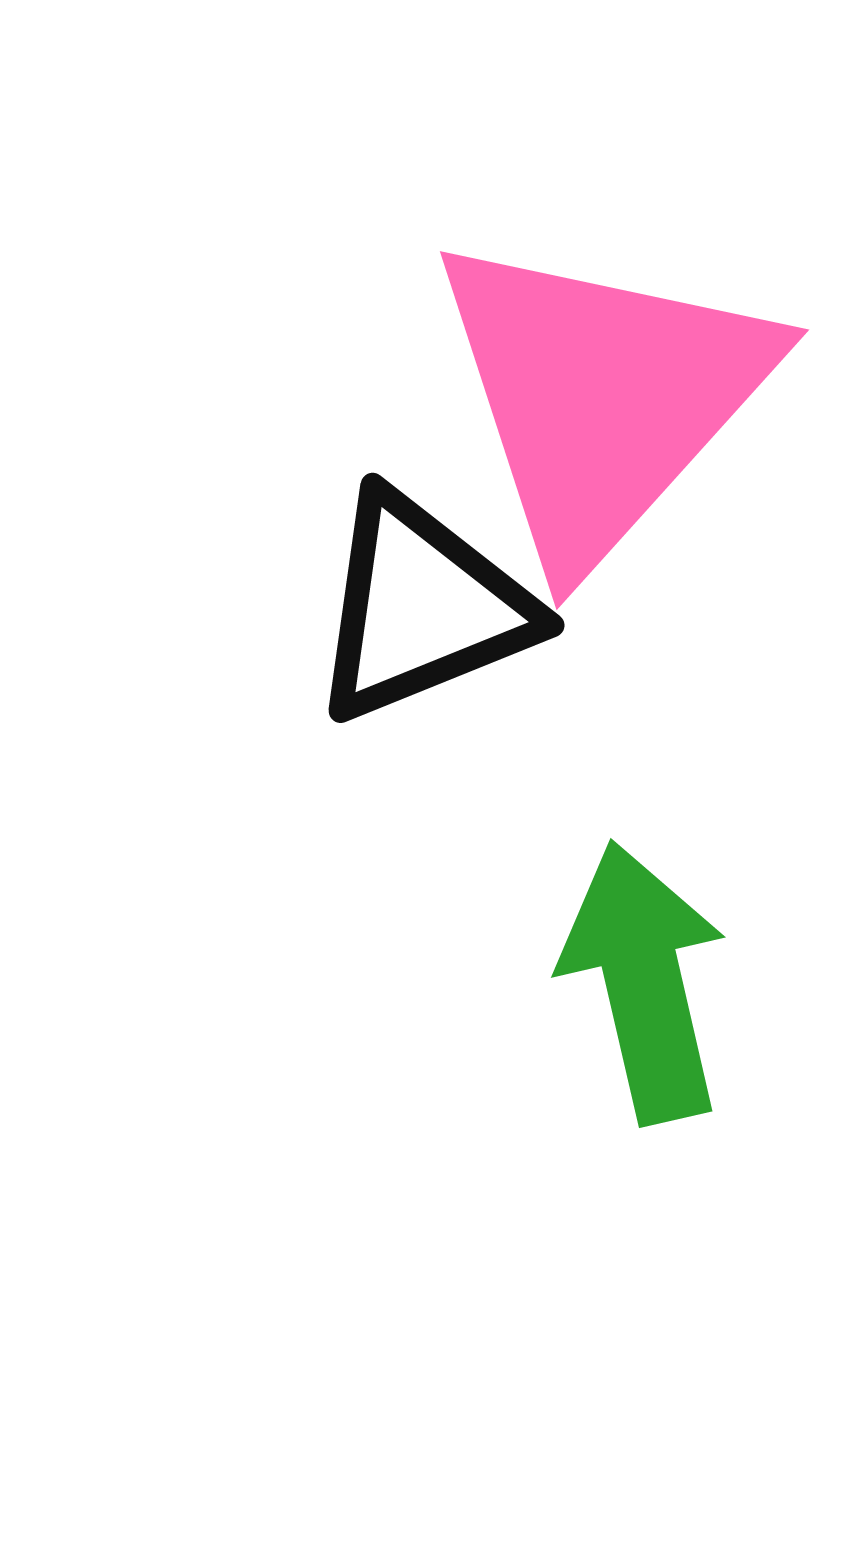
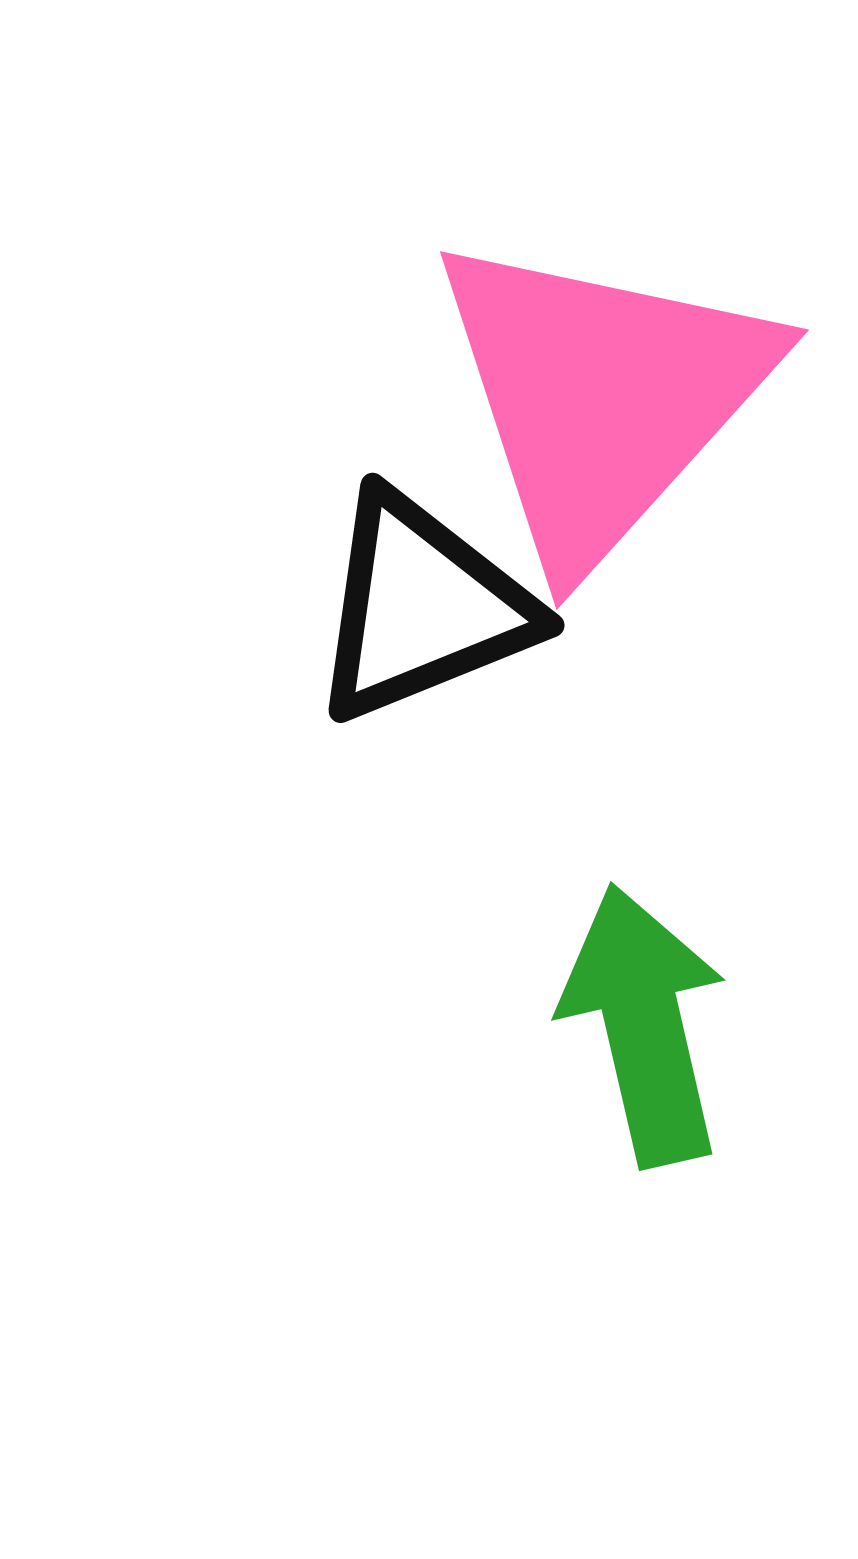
green arrow: moved 43 px down
